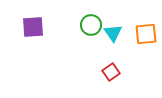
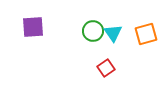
green circle: moved 2 px right, 6 px down
orange square: rotated 10 degrees counterclockwise
red square: moved 5 px left, 4 px up
